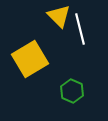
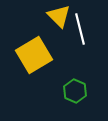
yellow square: moved 4 px right, 4 px up
green hexagon: moved 3 px right
